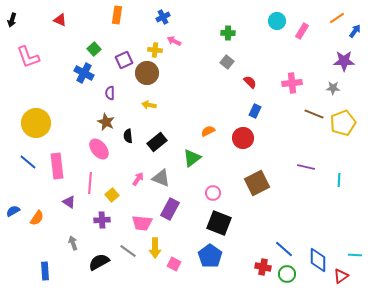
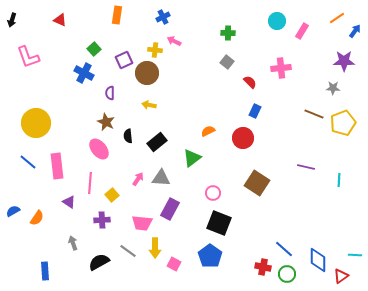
pink cross at (292, 83): moved 11 px left, 15 px up
gray triangle at (161, 178): rotated 18 degrees counterclockwise
brown square at (257, 183): rotated 30 degrees counterclockwise
